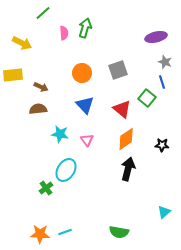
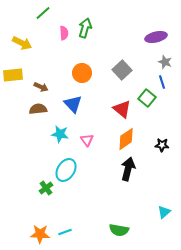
gray square: moved 4 px right; rotated 24 degrees counterclockwise
blue triangle: moved 12 px left, 1 px up
green semicircle: moved 2 px up
